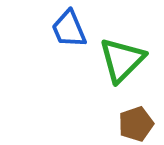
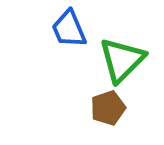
brown pentagon: moved 28 px left, 16 px up
